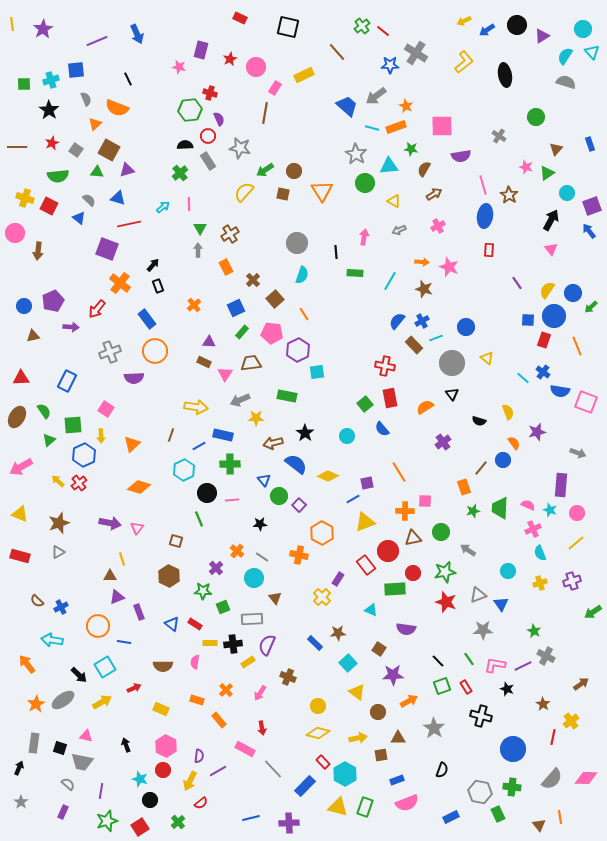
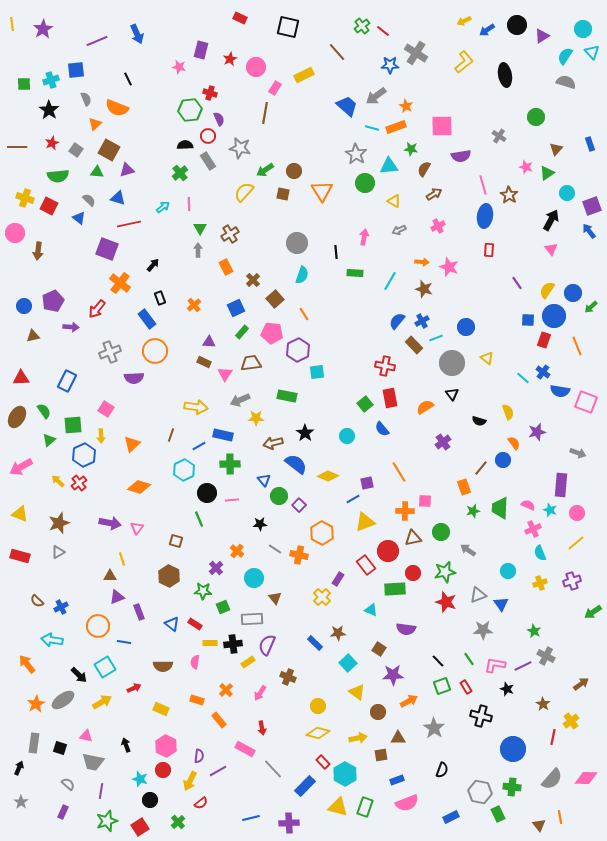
black rectangle at (158, 286): moved 2 px right, 12 px down
gray line at (262, 557): moved 13 px right, 8 px up
gray trapezoid at (82, 762): moved 11 px right
